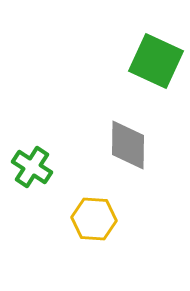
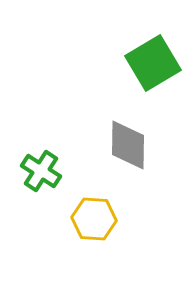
green square: moved 3 px left, 2 px down; rotated 34 degrees clockwise
green cross: moved 9 px right, 4 px down
